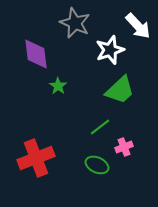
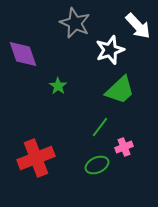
purple diamond: moved 13 px left; rotated 12 degrees counterclockwise
green line: rotated 15 degrees counterclockwise
green ellipse: rotated 50 degrees counterclockwise
